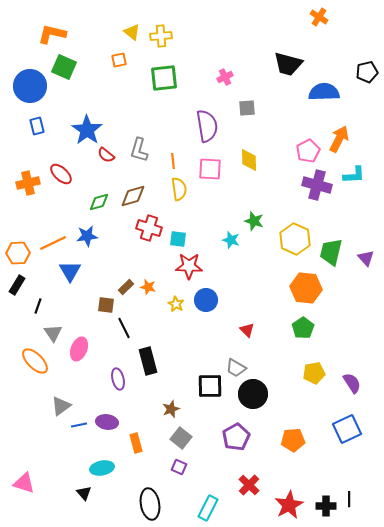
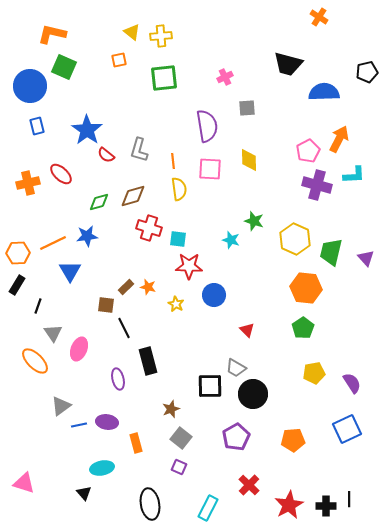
blue circle at (206, 300): moved 8 px right, 5 px up
